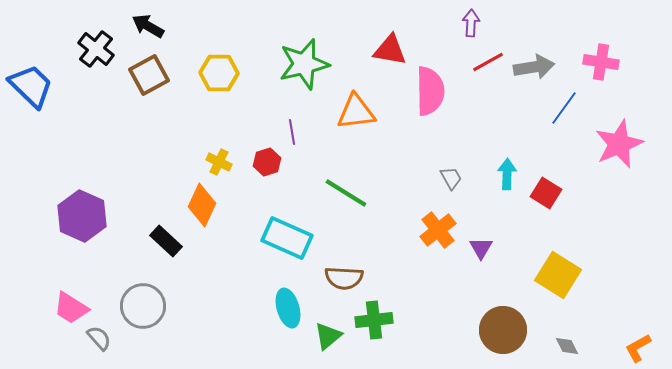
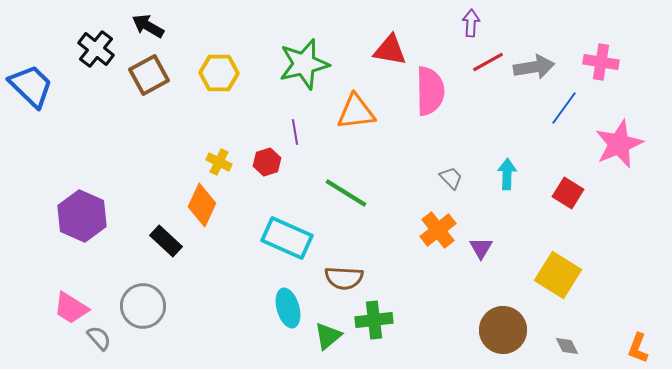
purple line: moved 3 px right
gray trapezoid: rotated 15 degrees counterclockwise
red square: moved 22 px right
orange L-shape: rotated 40 degrees counterclockwise
